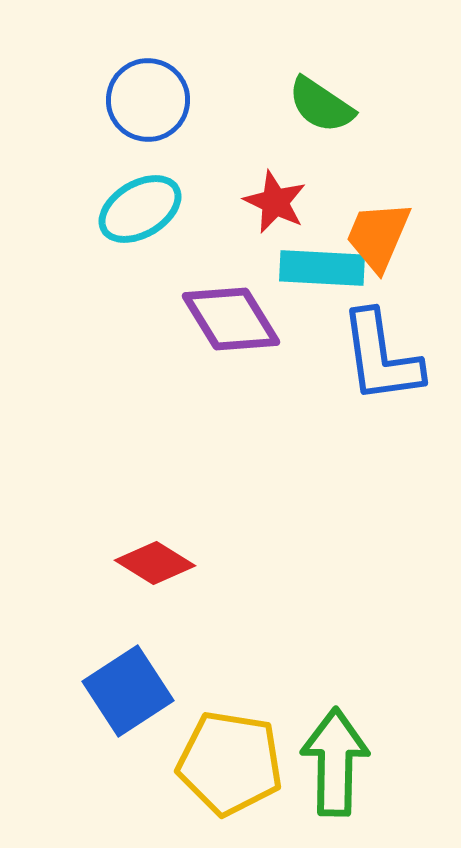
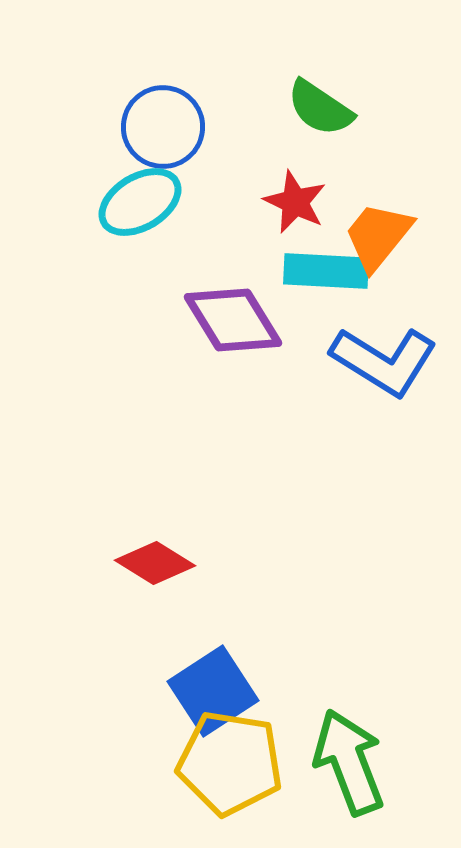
blue circle: moved 15 px right, 27 px down
green semicircle: moved 1 px left, 3 px down
red star: moved 20 px right
cyan ellipse: moved 7 px up
orange trapezoid: rotated 16 degrees clockwise
cyan rectangle: moved 4 px right, 3 px down
purple diamond: moved 2 px right, 1 px down
blue L-shape: moved 3 px right, 4 px down; rotated 50 degrees counterclockwise
blue square: moved 85 px right
green arrow: moved 14 px right; rotated 22 degrees counterclockwise
